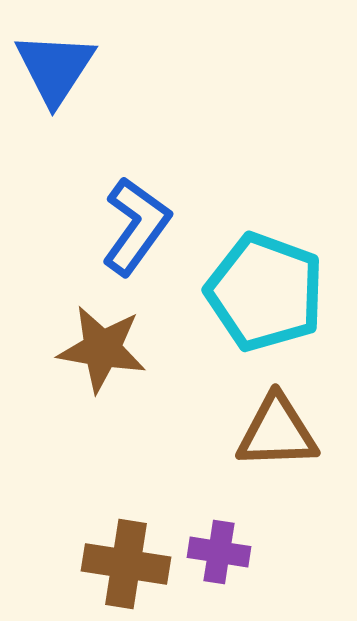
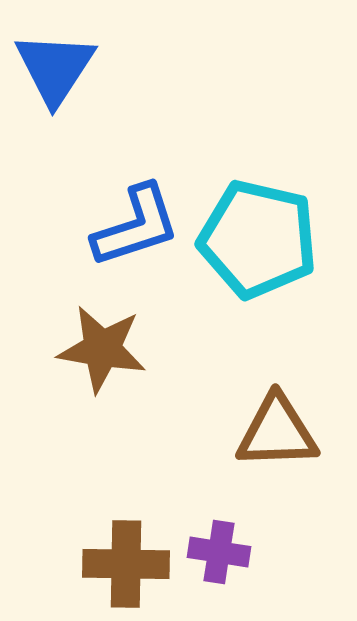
blue L-shape: rotated 36 degrees clockwise
cyan pentagon: moved 7 px left, 53 px up; rotated 7 degrees counterclockwise
brown cross: rotated 8 degrees counterclockwise
